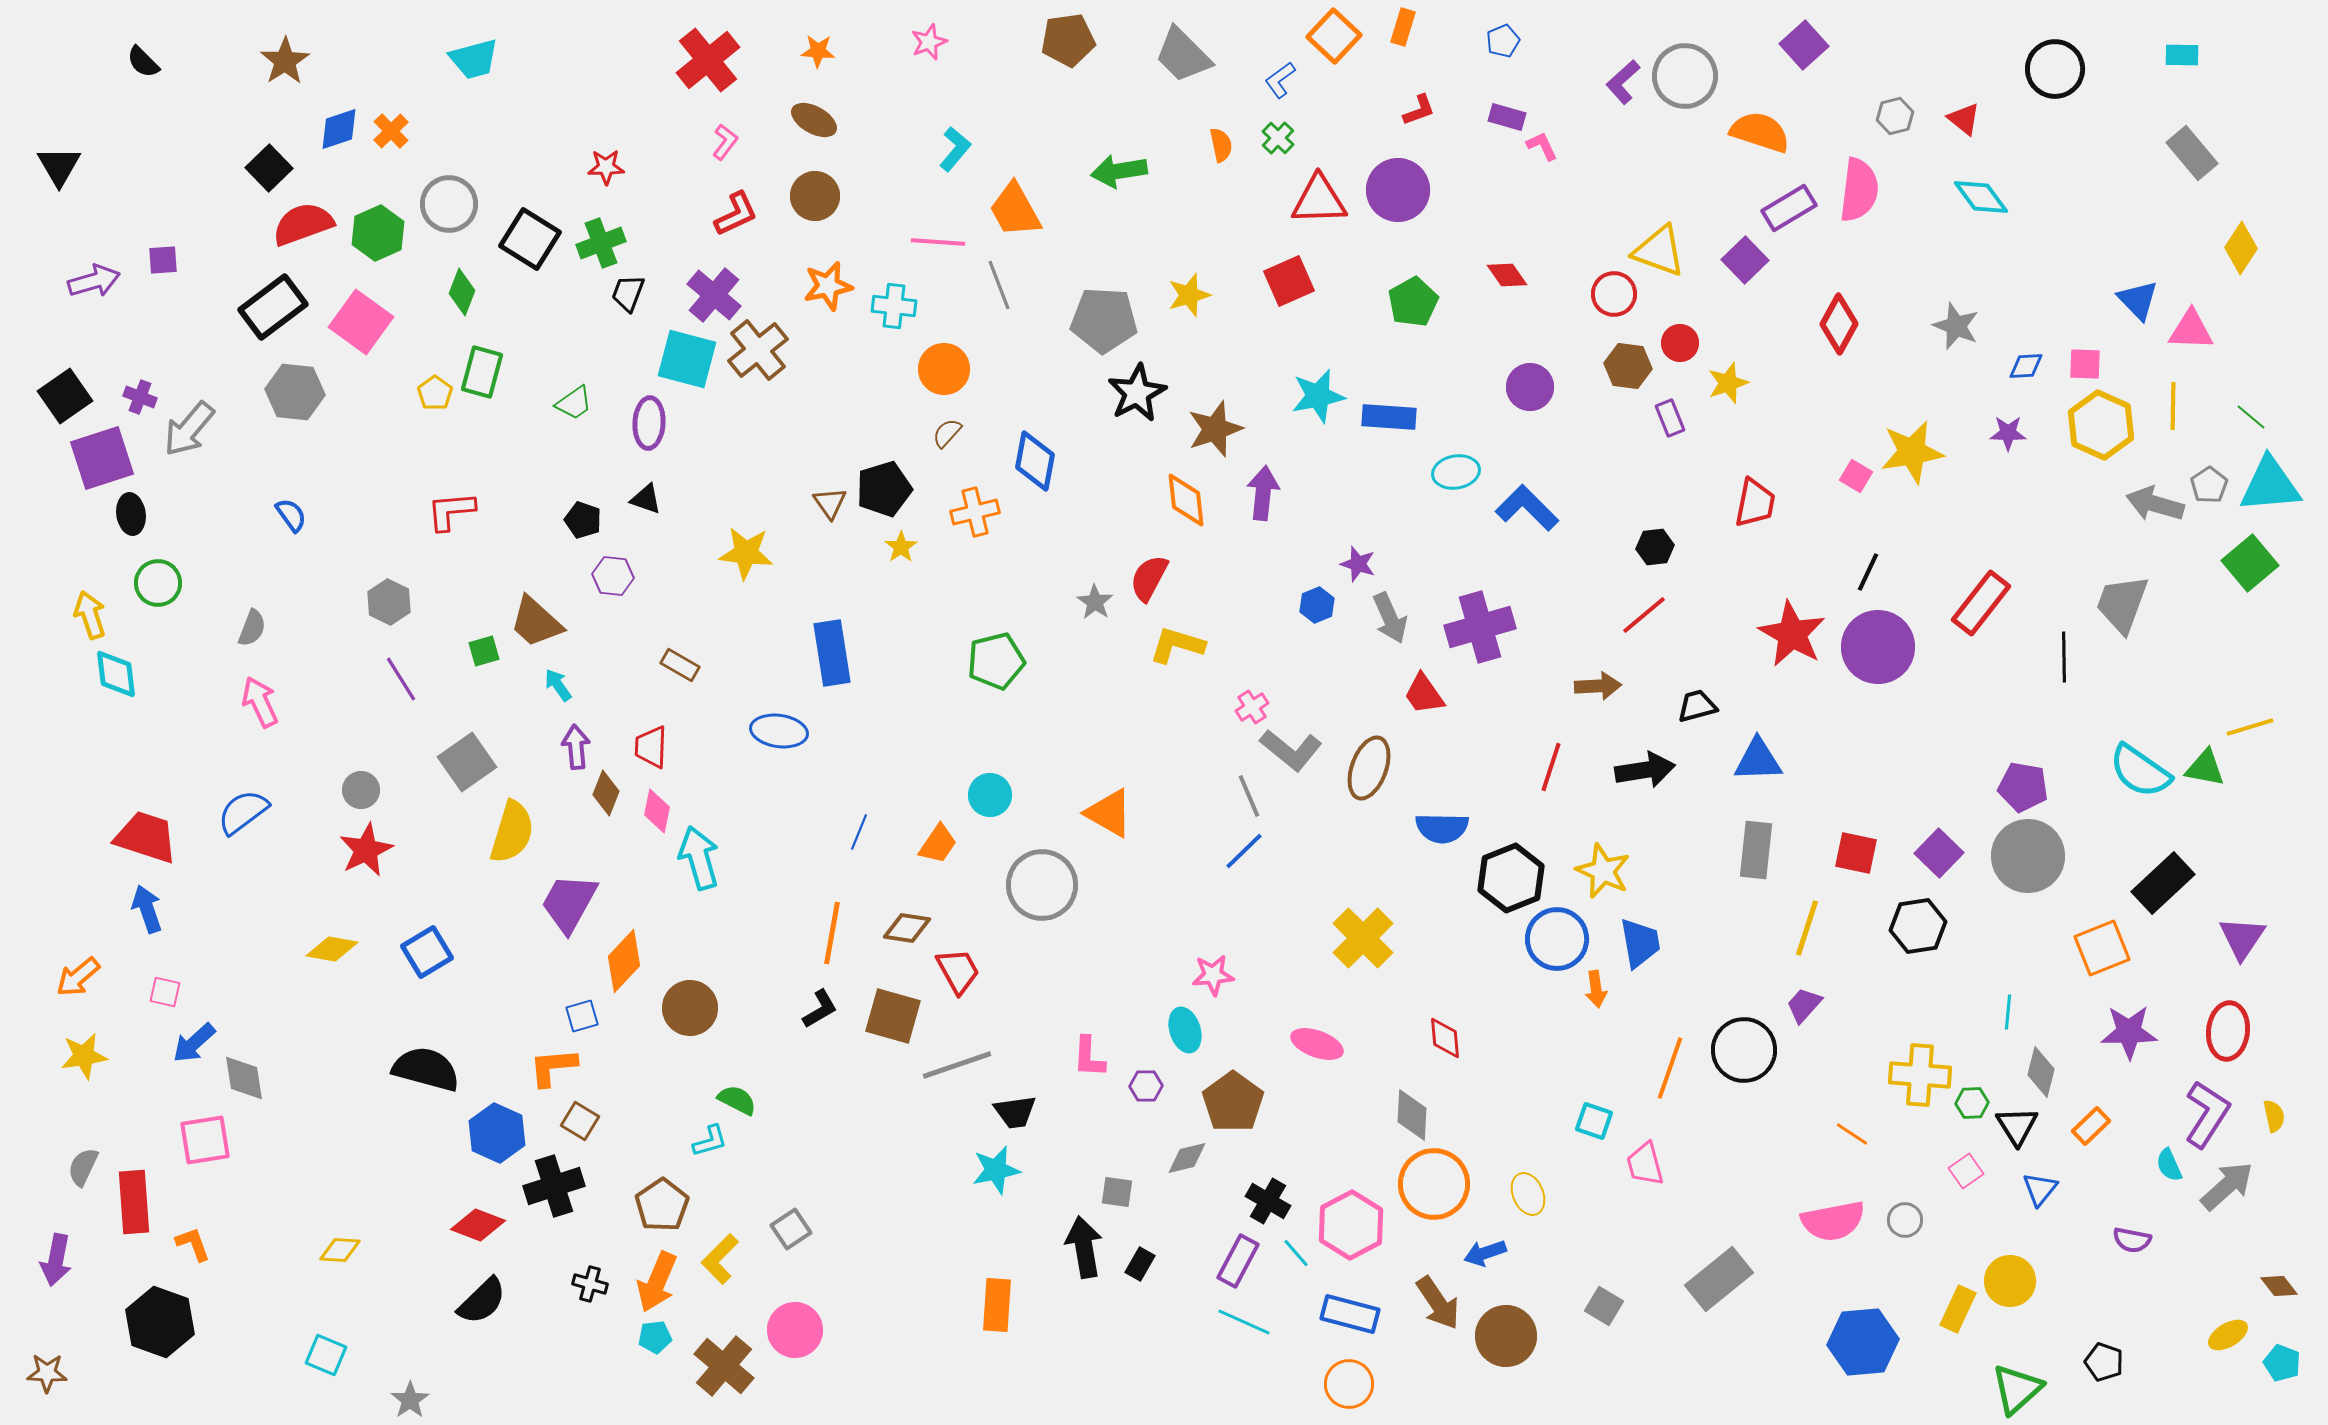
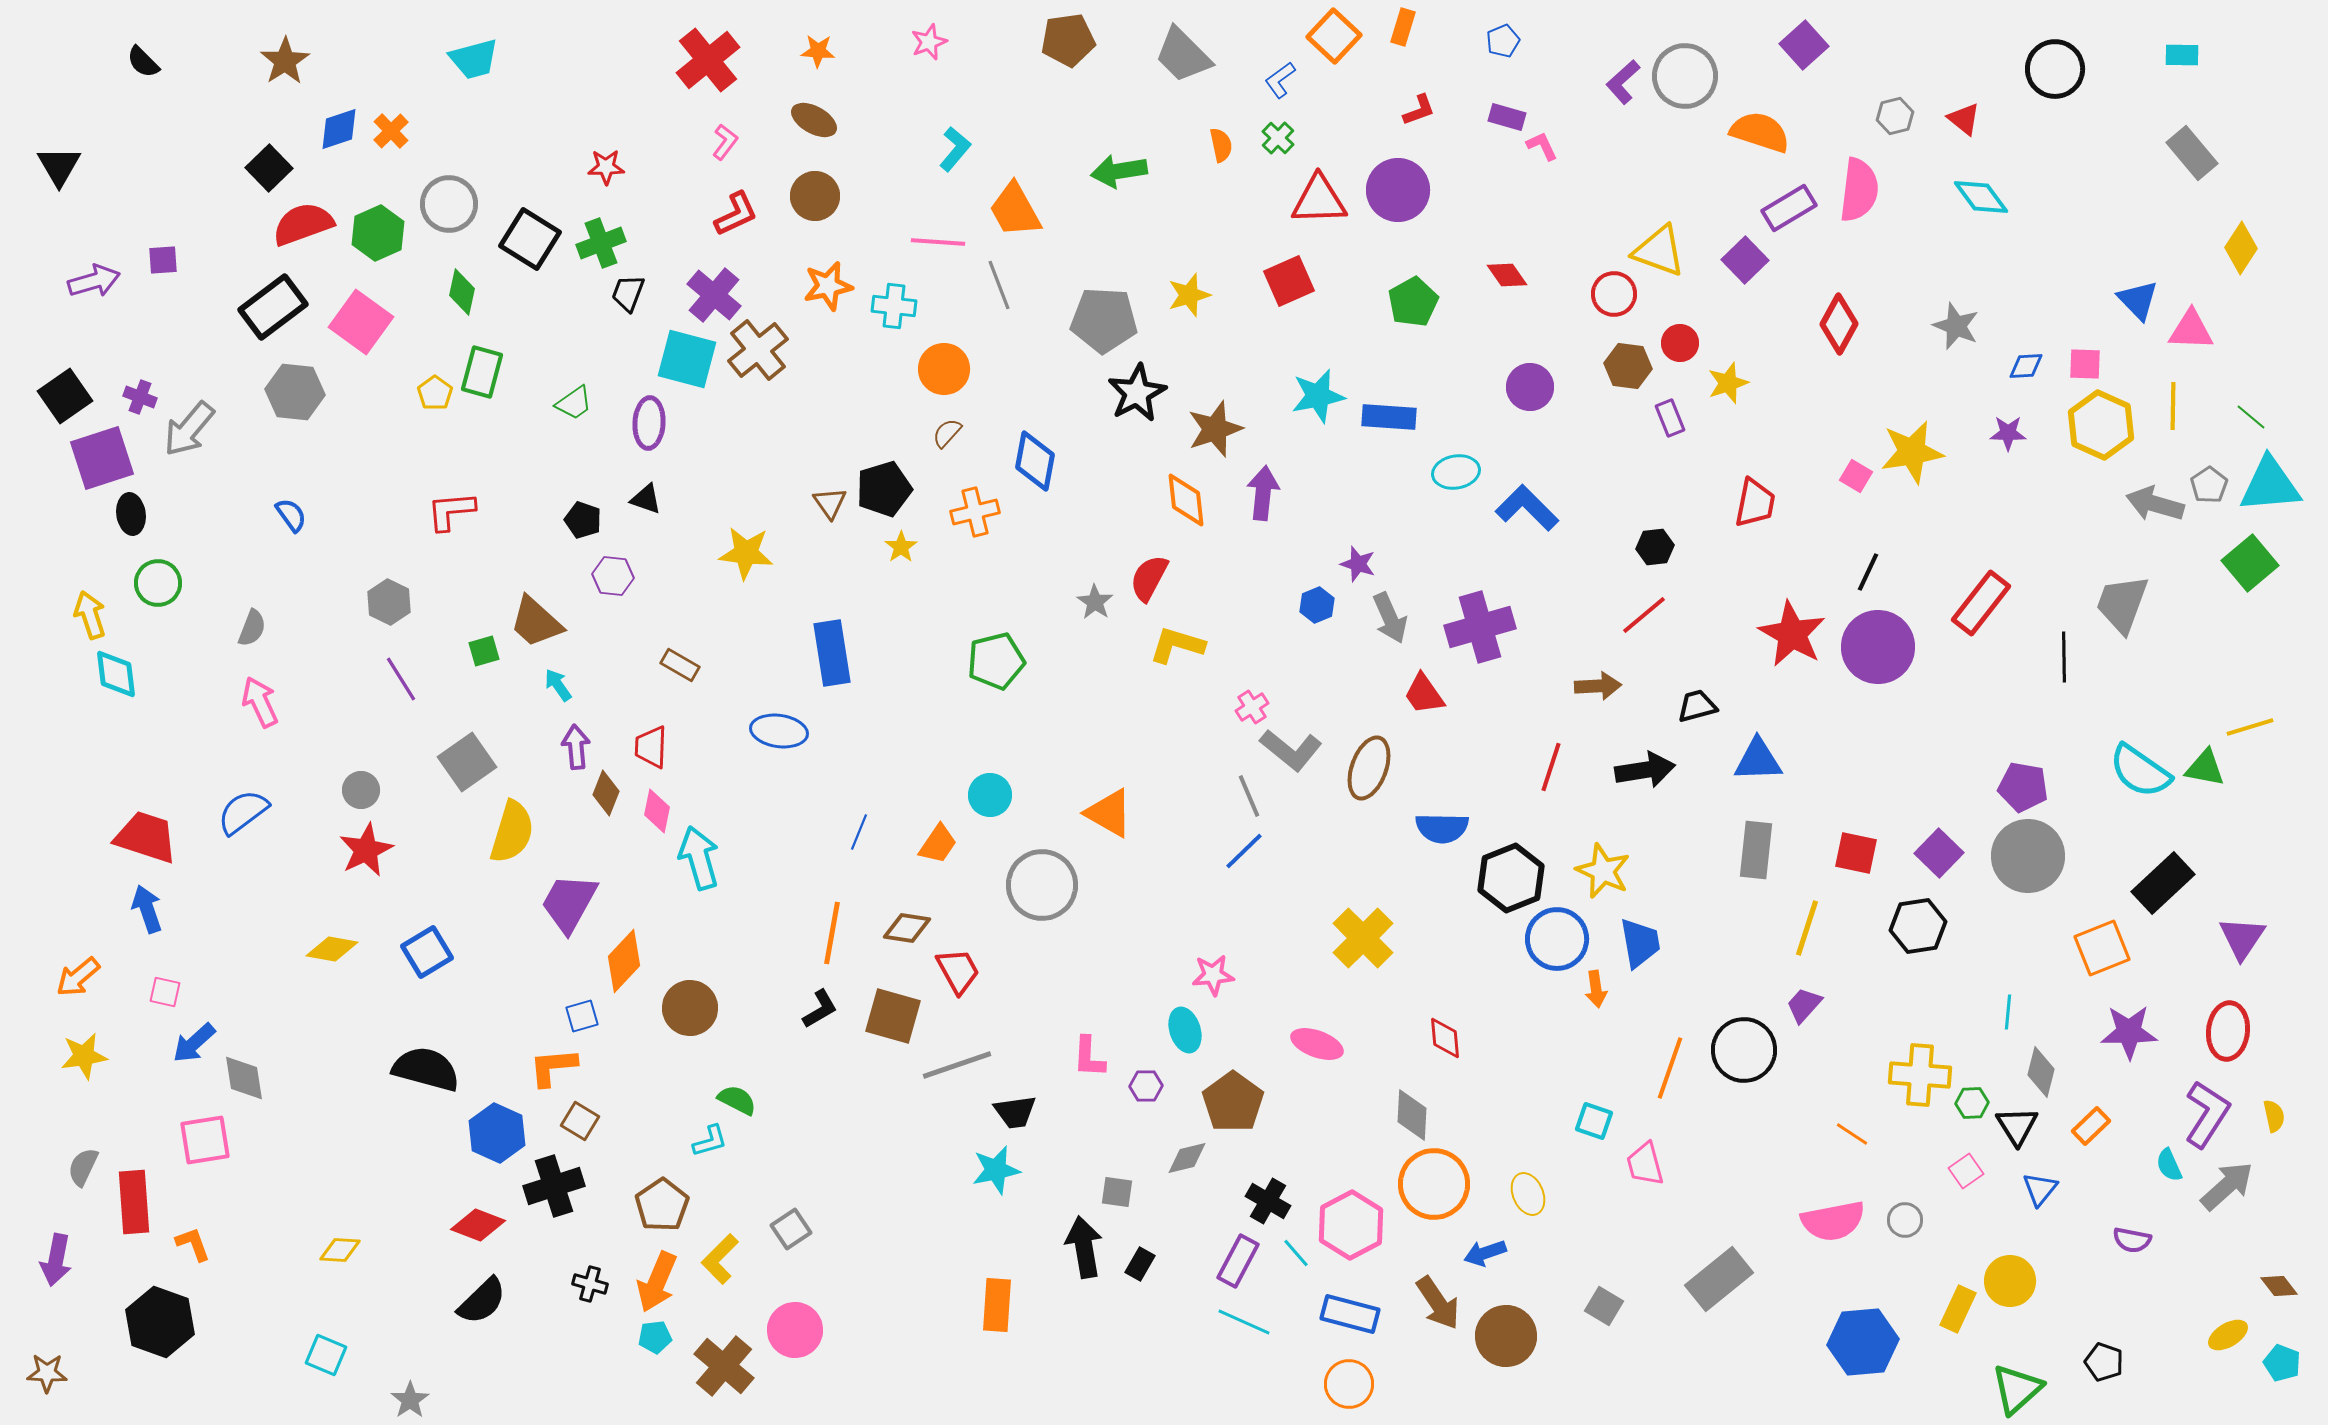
green diamond at (462, 292): rotated 9 degrees counterclockwise
